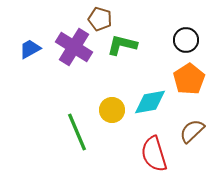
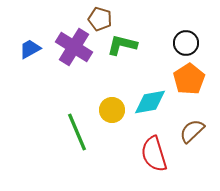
black circle: moved 3 px down
